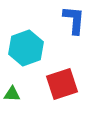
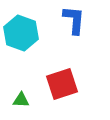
cyan hexagon: moved 5 px left, 15 px up; rotated 20 degrees counterclockwise
green triangle: moved 9 px right, 6 px down
